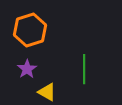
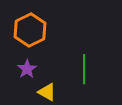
orange hexagon: rotated 8 degrees counterclockwise
